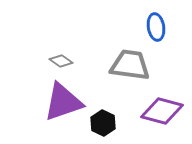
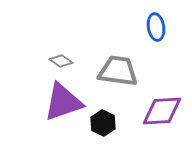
gray trapezoid: moved 12 px left, 6 px down
purple diamond: rotated 18 degrees counterclockwise
